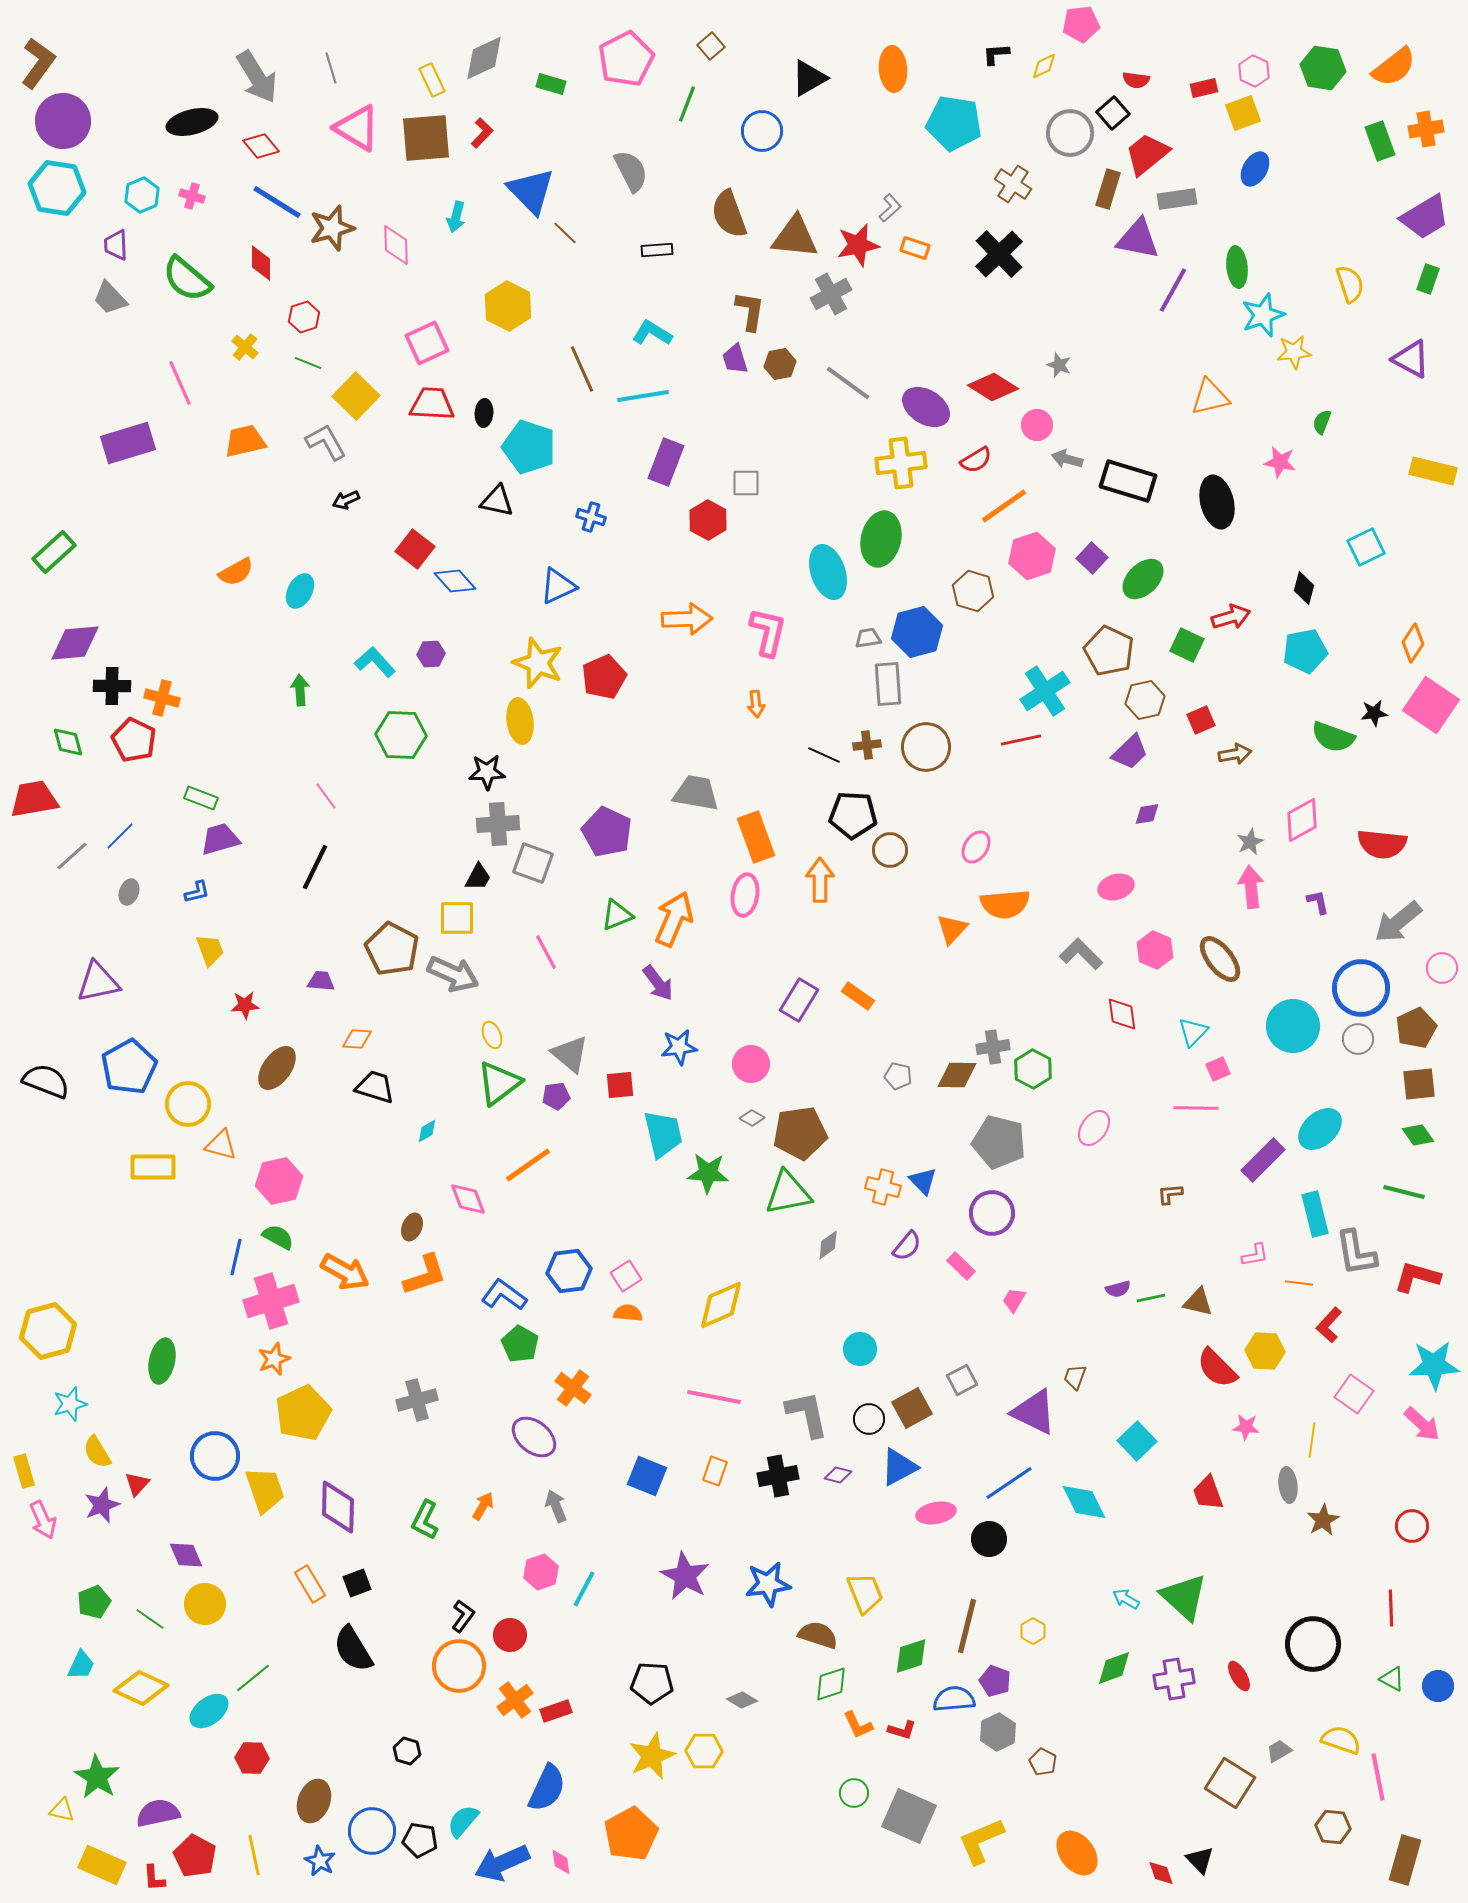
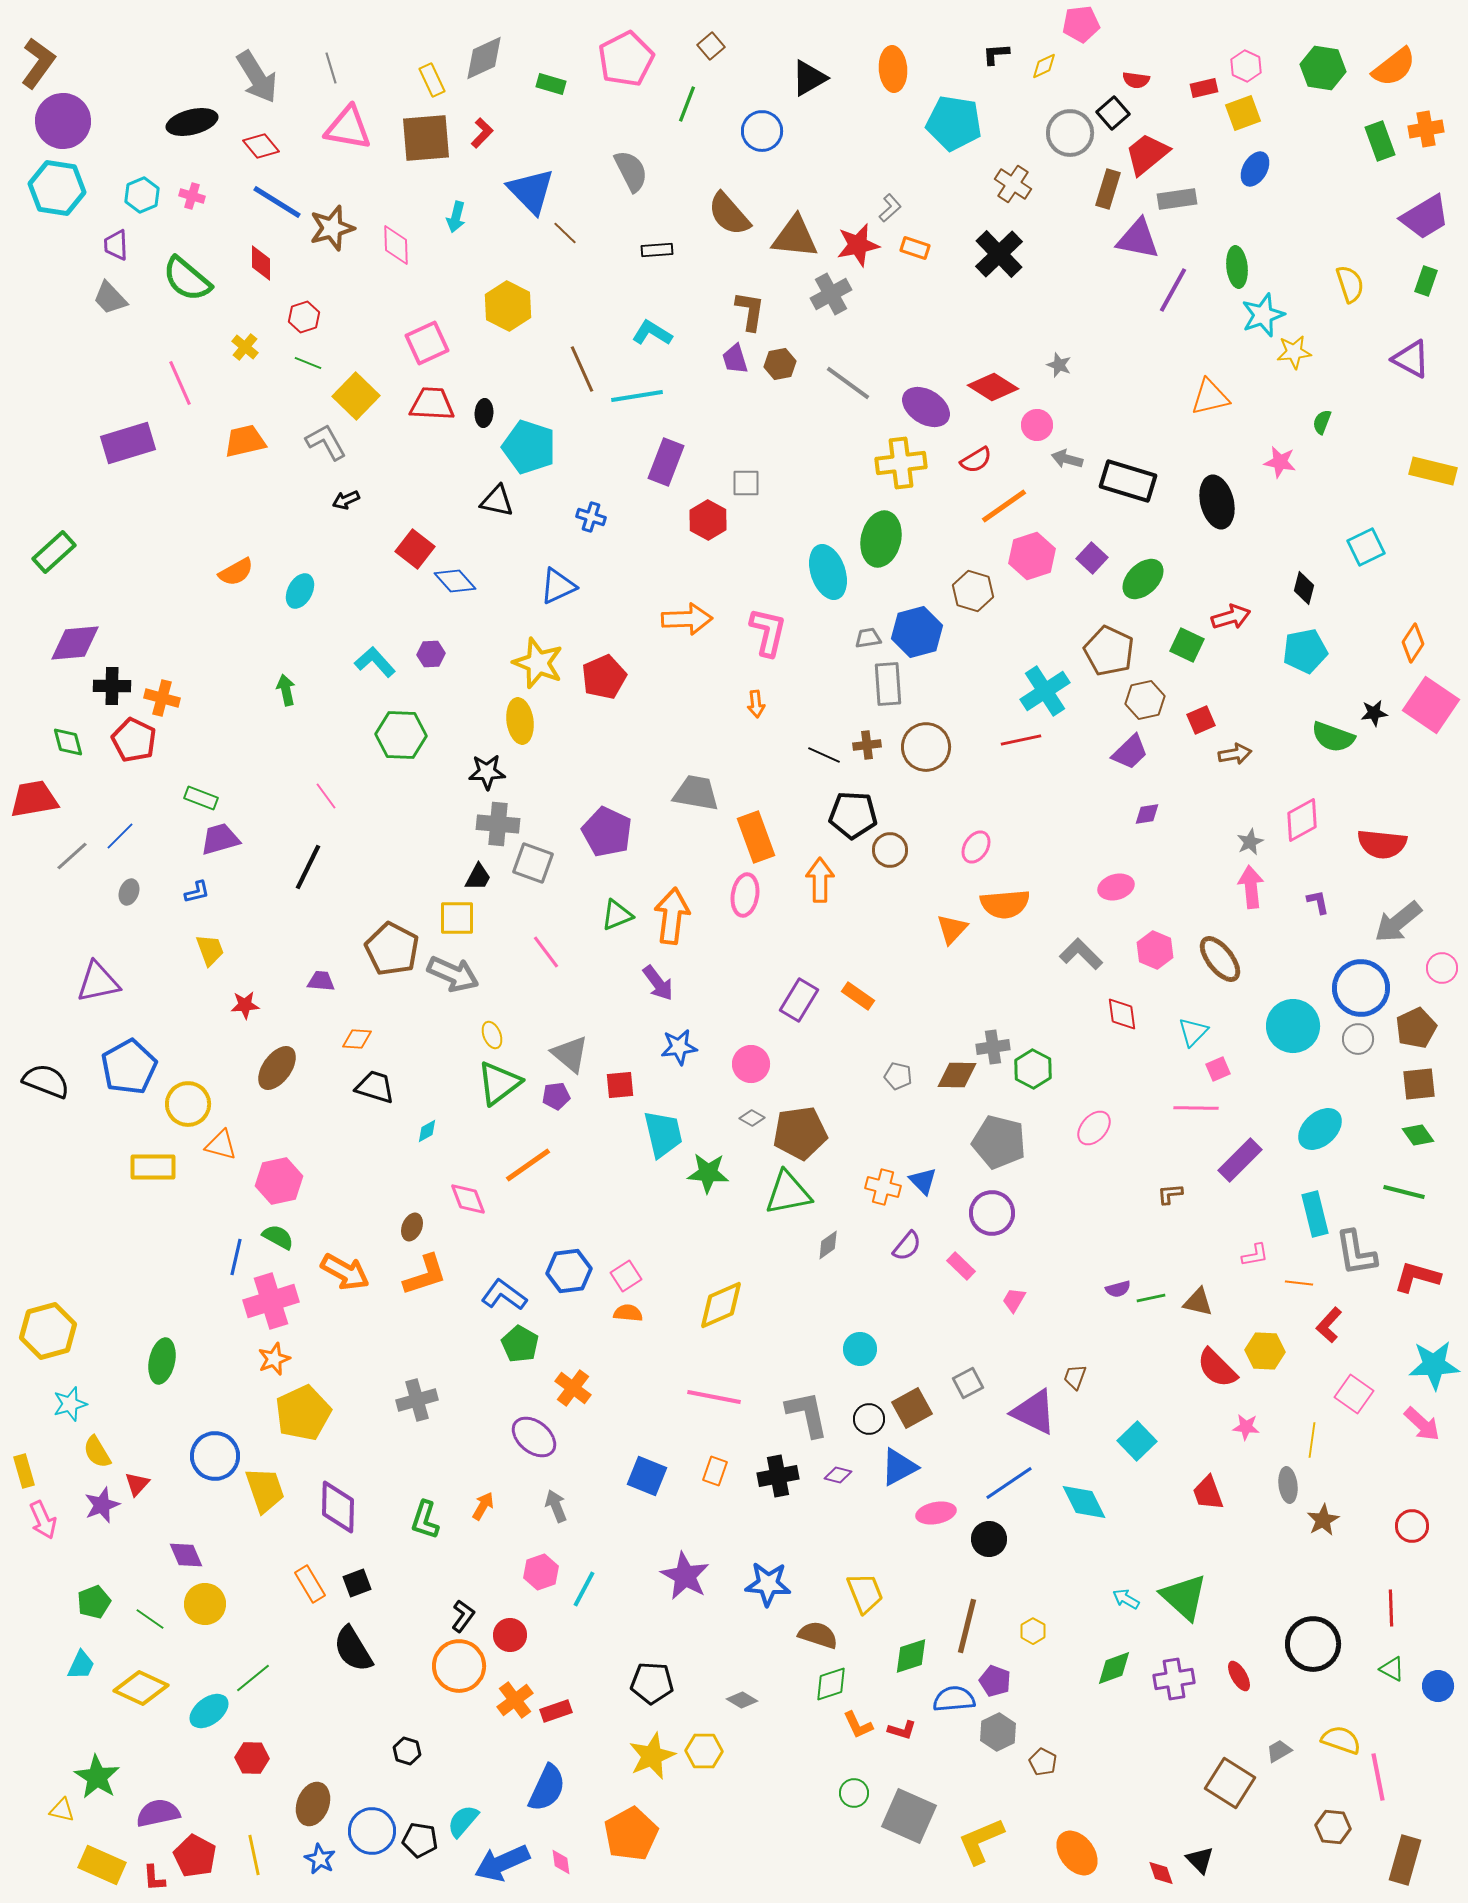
pink hexagon at (1254, 71): moved 8 px left, 5 px up
pink triangle at (357, 128): moved 9 px left; rotated 21 degrees counterclockwise
brown semicircle at (729, 214): rotated 21 degrees counterclockwise
green rectangle at (1428, 279): moved 2 px left, 2 px down
cyan line at (643, 396): moved 6 px left
green arrow at (300, 690): moved 14 px left; rotated 8 degrees counterclockwise
gray cross at (498, 824): rotated 9 degrees clockwise
black line at (315, 867): moved 7 px left
orange arrow at (674, 919): moved 2 px left, 3 px up; rotated 16 degrees counterclockwise
pink line at (546, 952): rotated 9 degrees counterclockwise
pink ellipse at (1094, 1128): rotated 6 degrees clockwise
purple rectangle at (1263, 1160): moved 23 px left
gray square at (962, 1380): moved 6 px right, 3 px down
green L-shape at (425, 1520): rotated 9 degrees counterclockwise
blue star at (768, 1584): rotated 12 degrees clockwise
green triangle at (1392, 1679): moved 10 px up
brown ellipse at (314, 1801): moved 1 px left, 3 px down
blue star at (320, 1861): moved 2 px up
